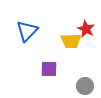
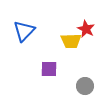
blue triangle: moved 3 px left
